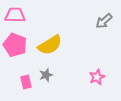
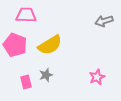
pink trapezoid: moved 11 px right
gray arrow: rotated 24 degrees clockwise
